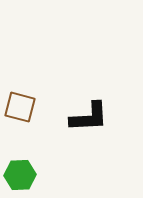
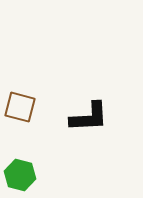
green hexagon: rotated 16 degrees clockwise
